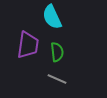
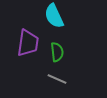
cyan semicircle: moved 2 px right, 1 px up
purple trapezoid: moved 2 px up
